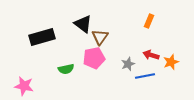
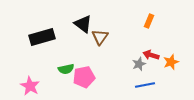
pink pentagon: moved 10 px left, 19 px down
gray star: moved 11 px right
blue line: moved 9 px down
pink star: moved 6 px right; rotated 18 degrees clockwise
